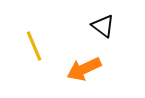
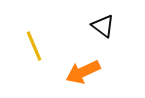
orange arrow: moved 1 px left, 3 px down
